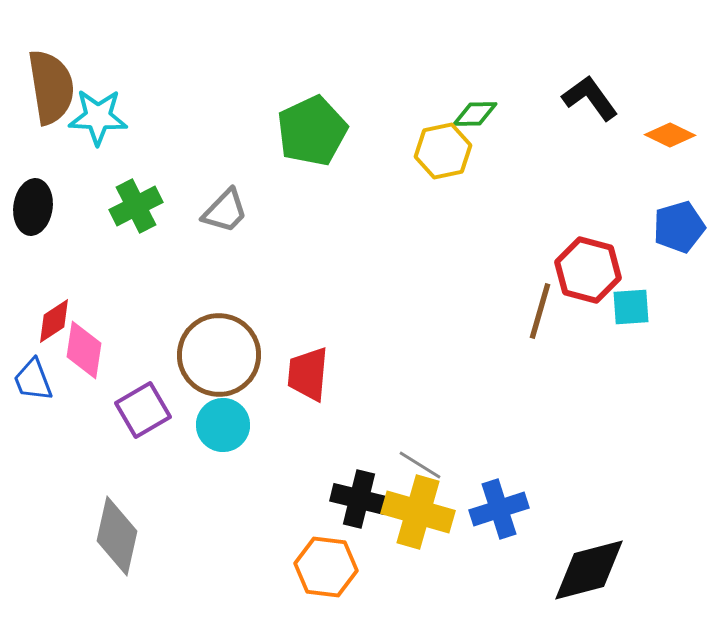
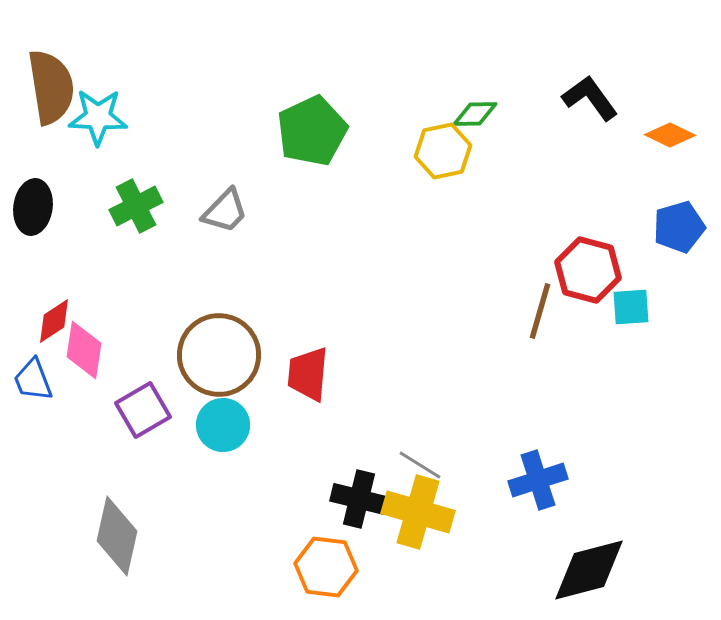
blue cross: moved 39 px right, 29 px up
